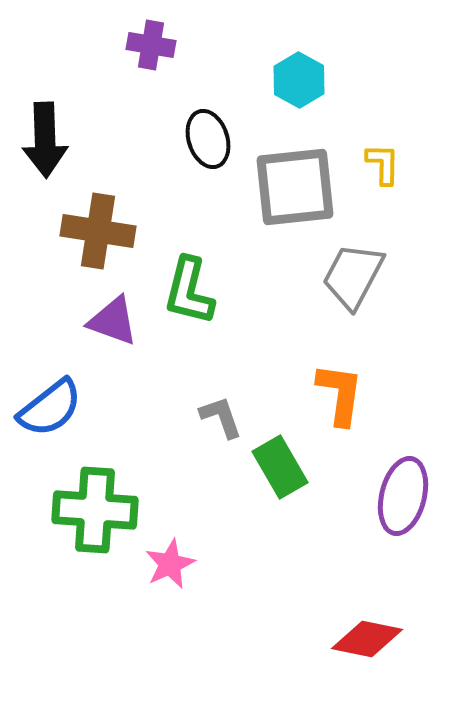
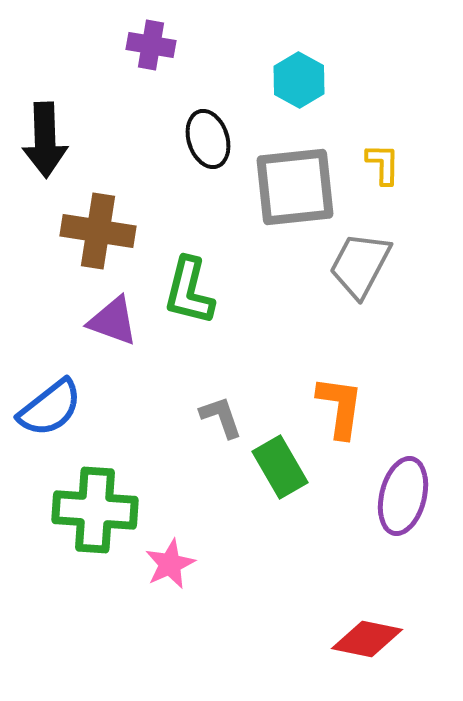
gray trapezoid: moved 7 px right, 11 px up
orange L-shape: moved 13 px down
